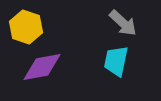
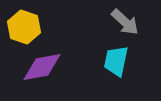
gray arrow: moved 2 px right, 1 px up
yellow hexagon: moved 2 px left
